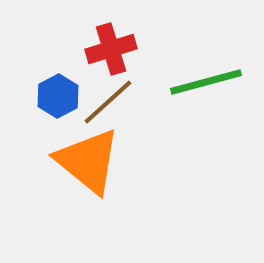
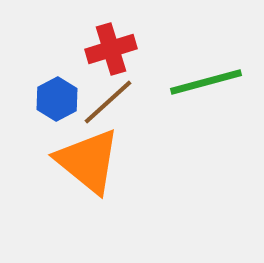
blue hexagon: moved 1 px left, 3 px down
